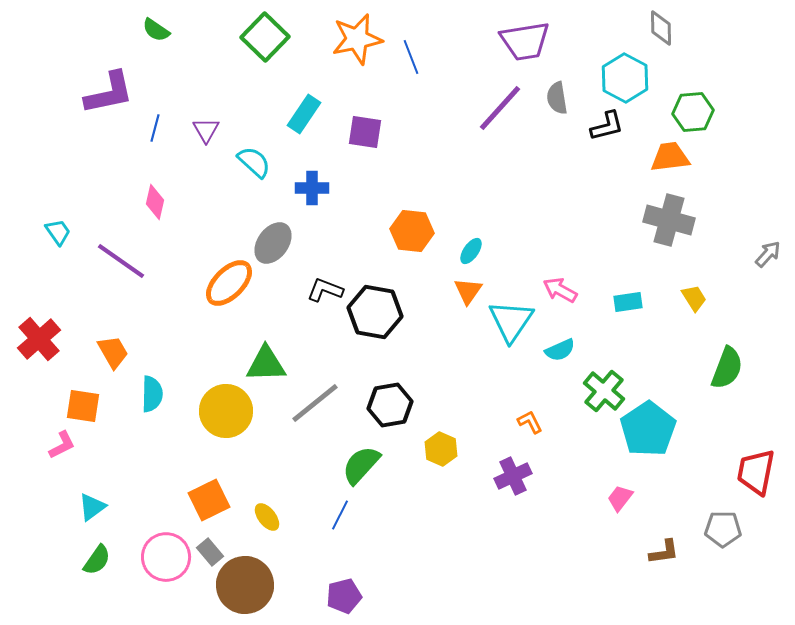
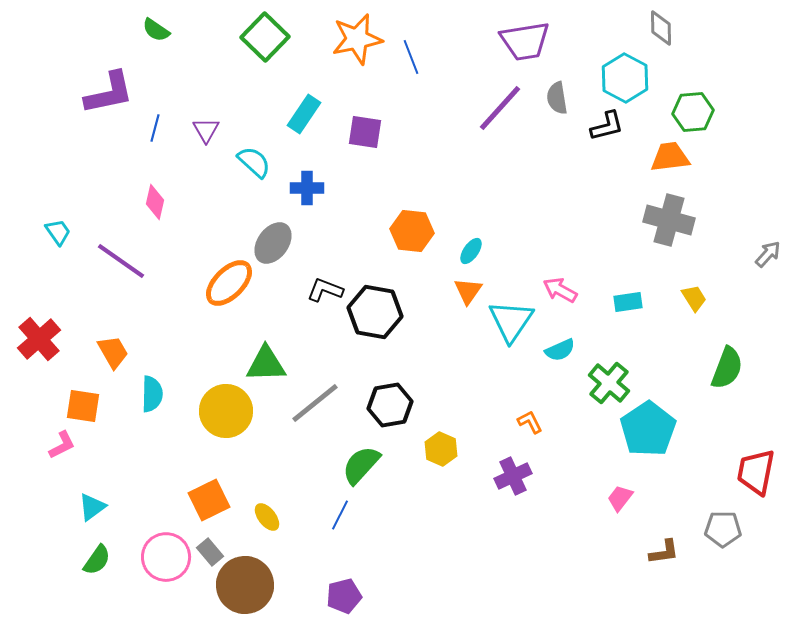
blue cross at (312, 188): moved 5 px left
green cross at (604, 391): moved 5 px right, 8 px up
